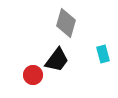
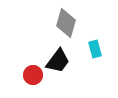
cyan rectangle: moved 8 px left, 5 px up
black trapezoid: moved 1 px right, 1 px down
